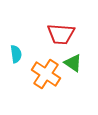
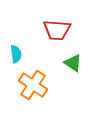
red trapezoid: moved 4 px left, 4 px up
orange cross: moved 13 px left, 11 px down
